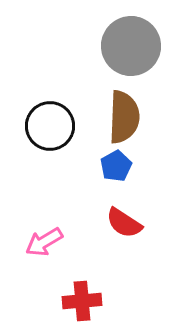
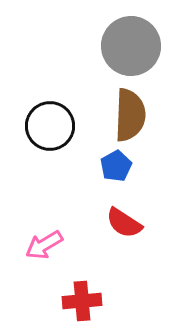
brown semicircle: moved 6 px right, 2 px up
pink arrow: moved 3 px down
